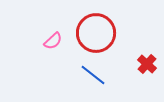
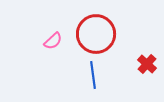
red circle: moved 1 px down
blue line: rotated 44 degrees clockwise
